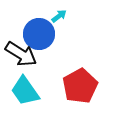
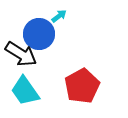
red pentagon: moved 2 px right
